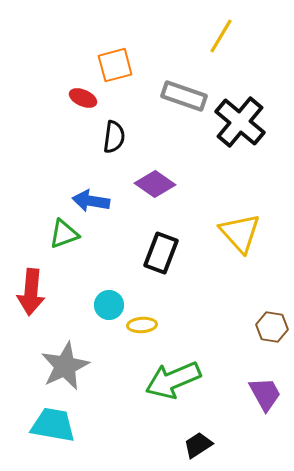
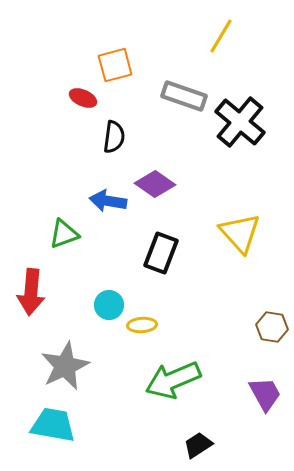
blue arrow: moved 17 px right
